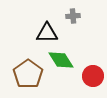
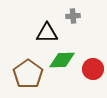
green diamond: moved 1 px right; rotated 60 degrees counterclockwise
red circle: moved 7 px up
